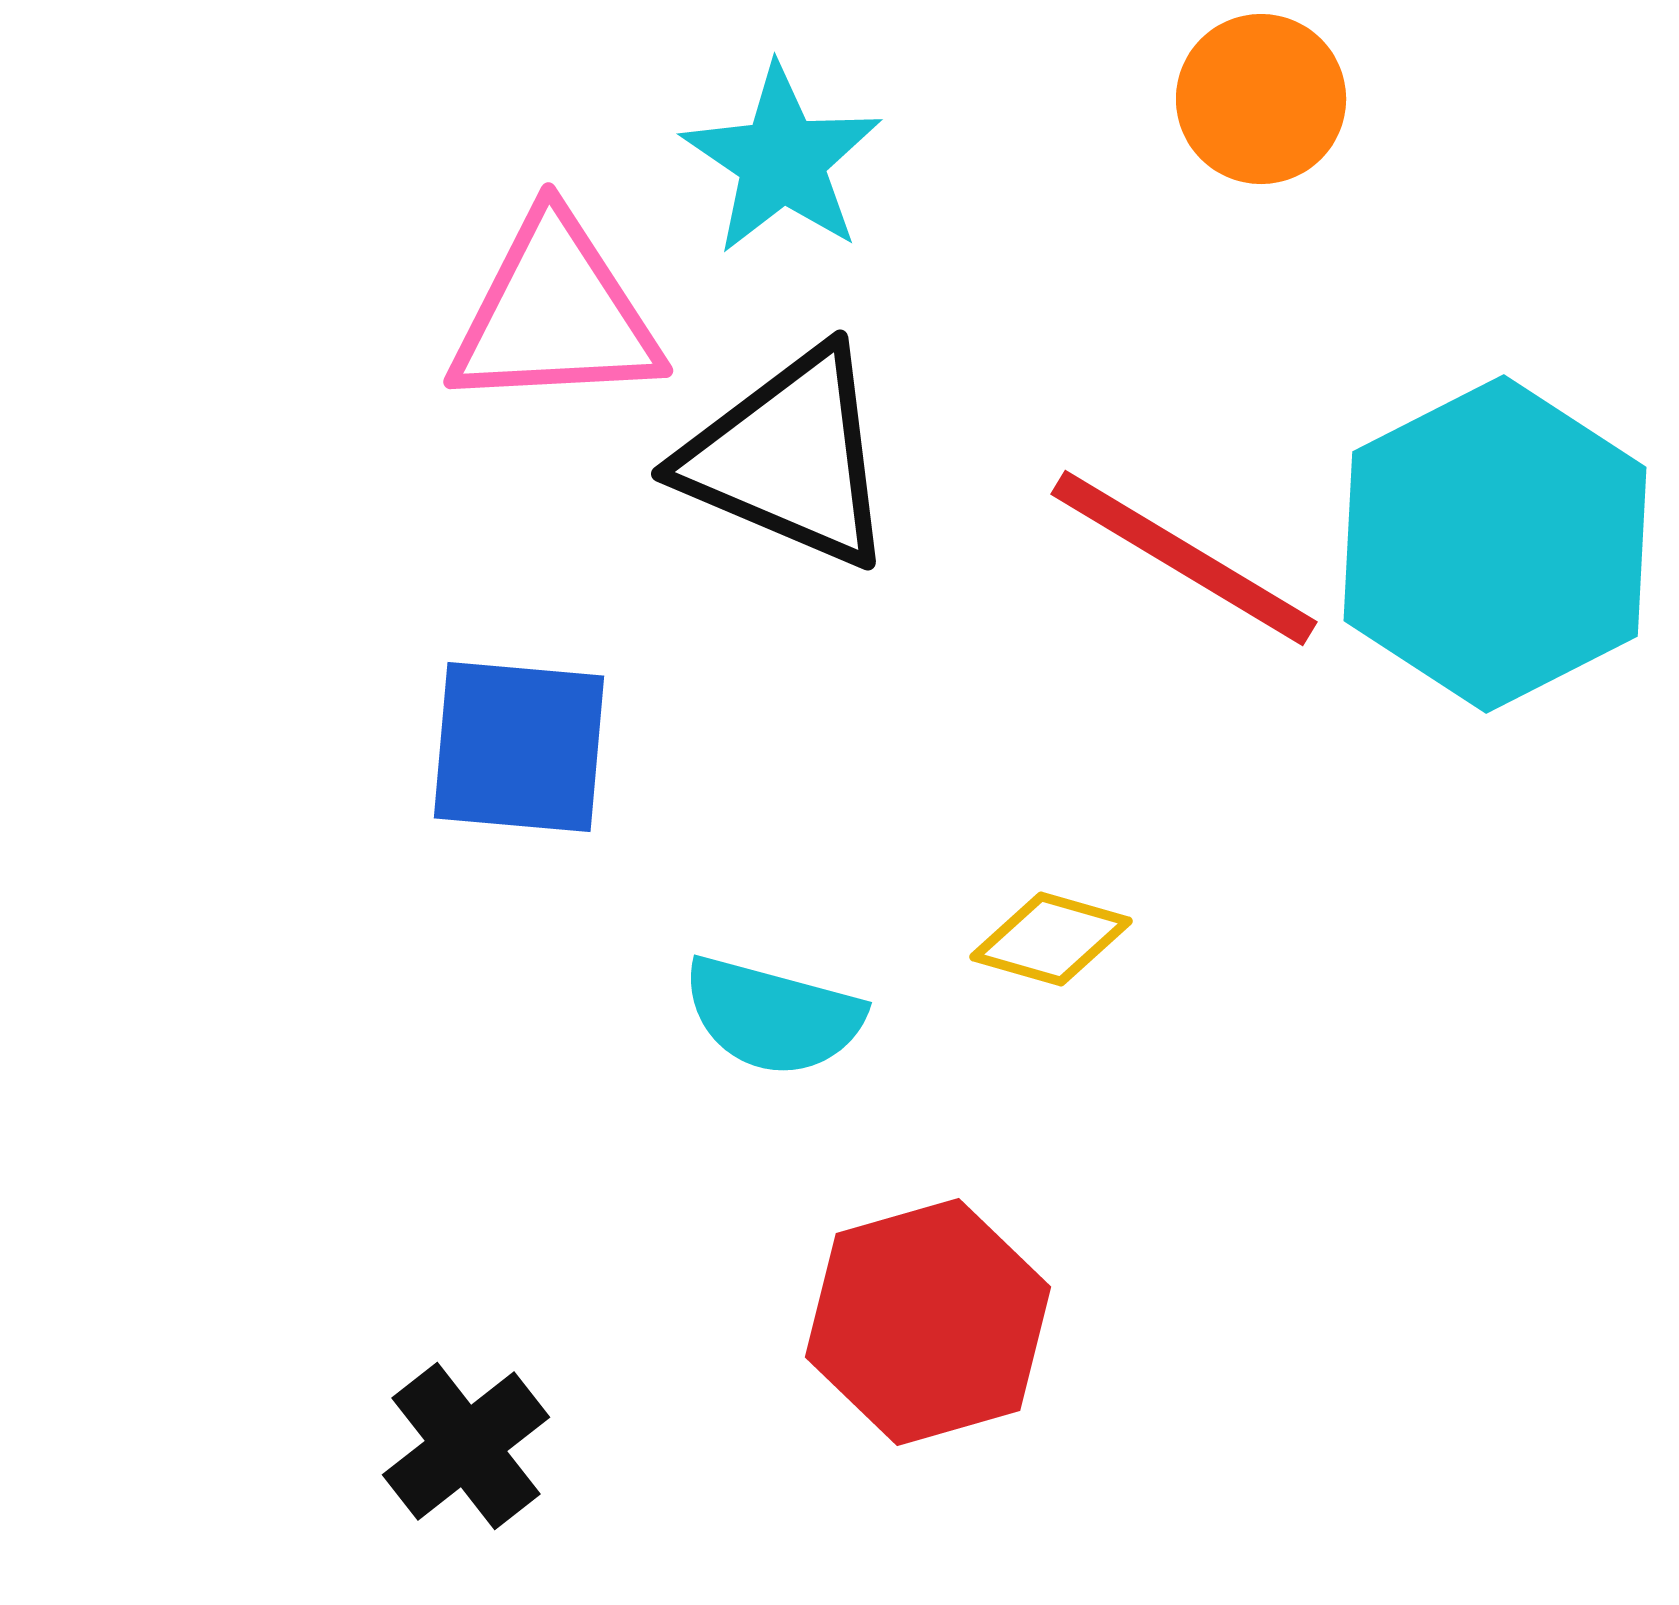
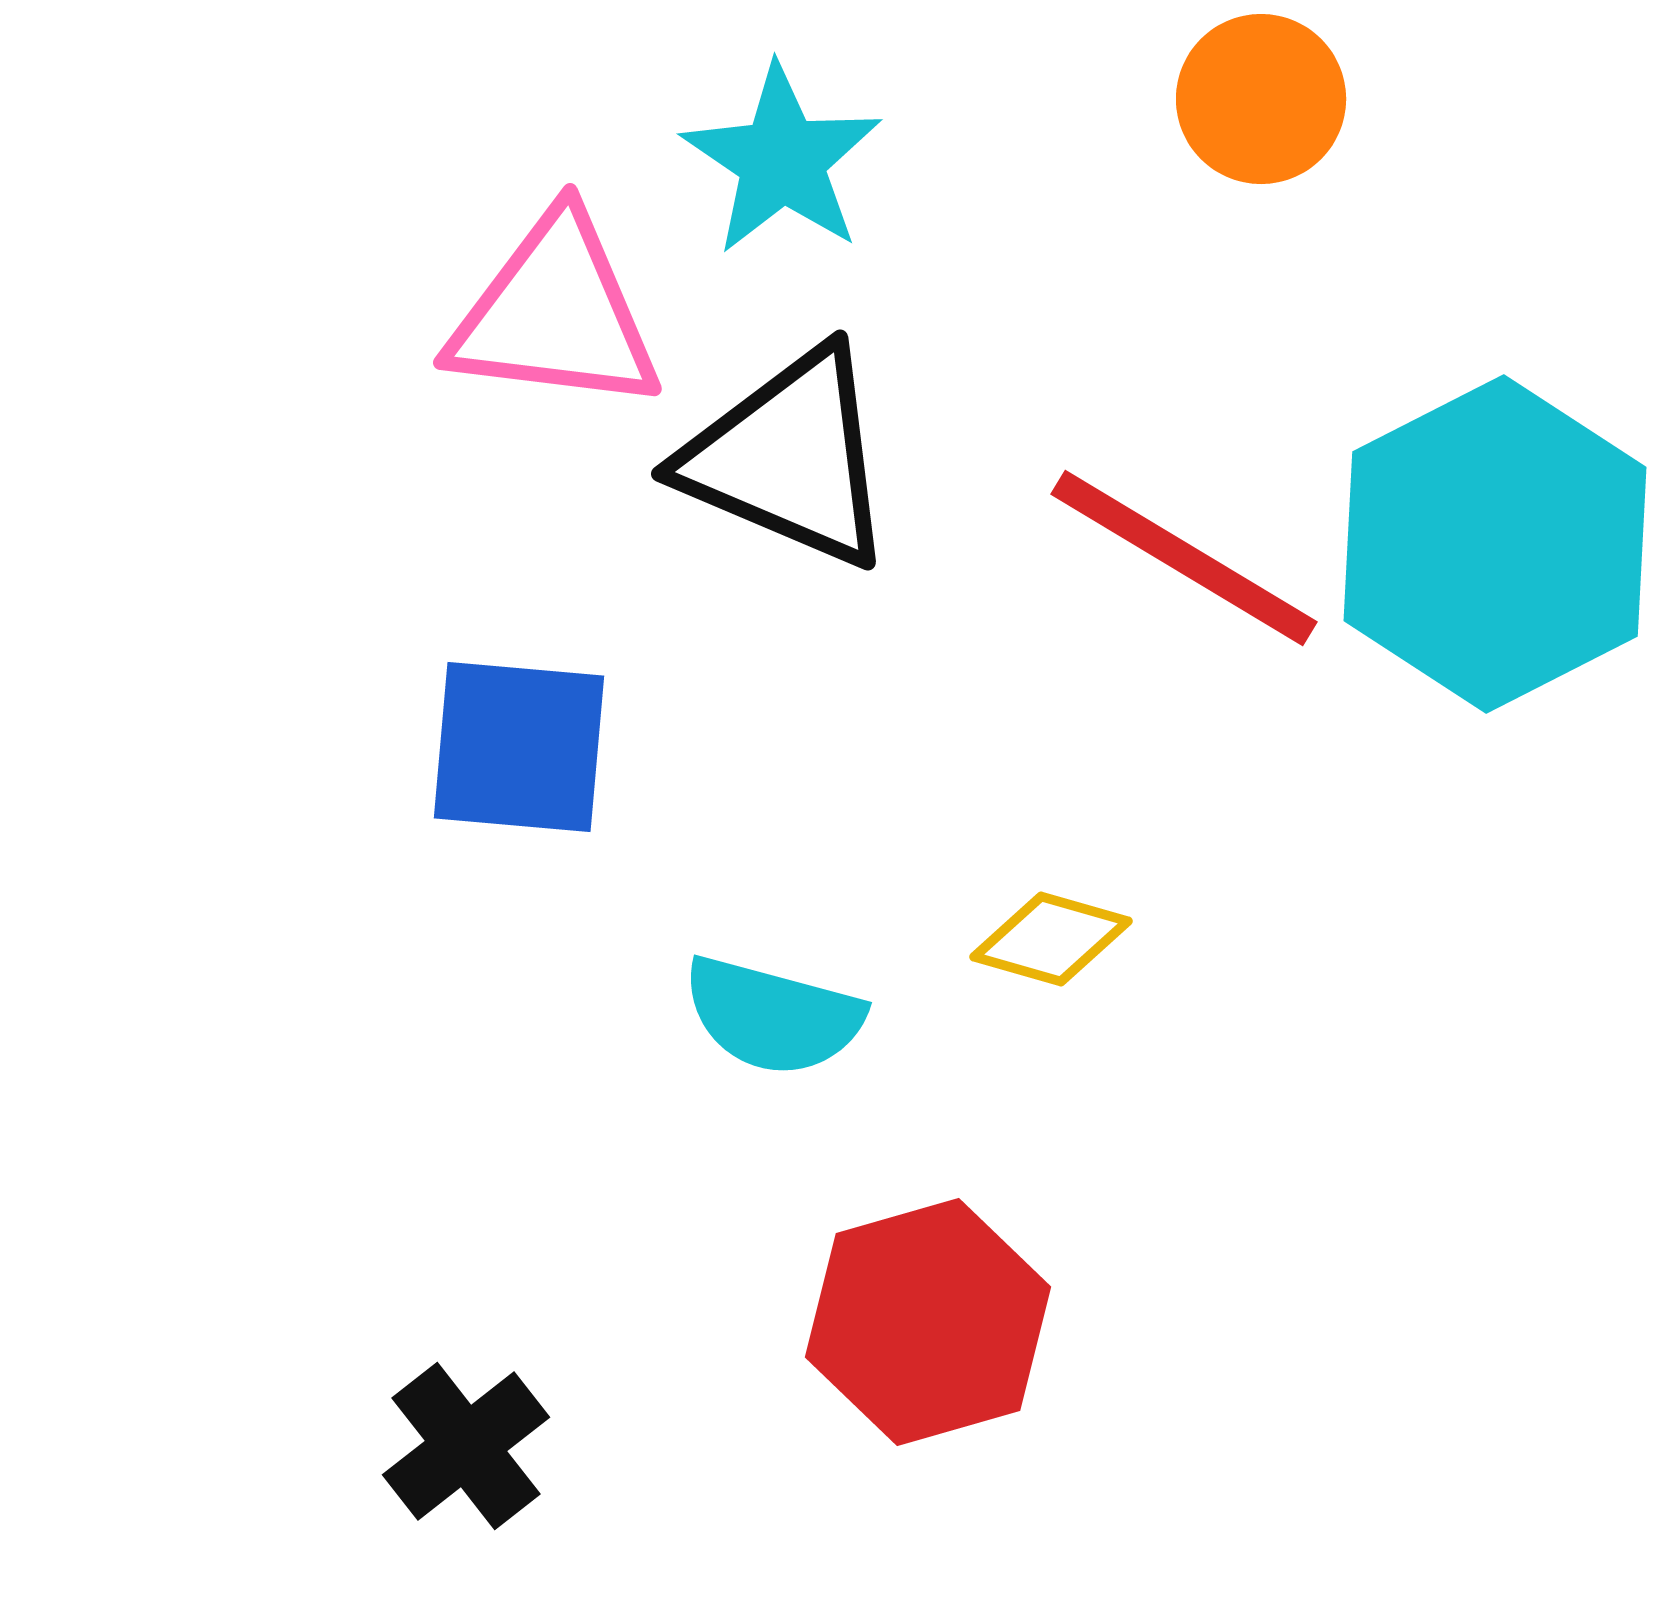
pink triangle: rotated 10 degrees clockwise
